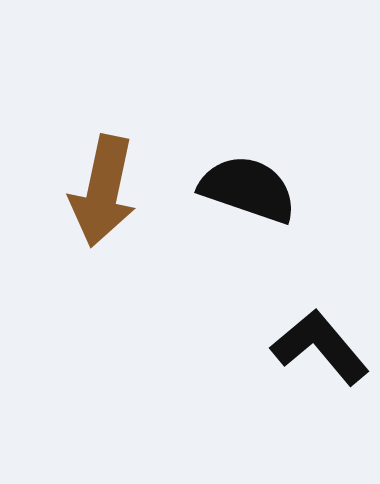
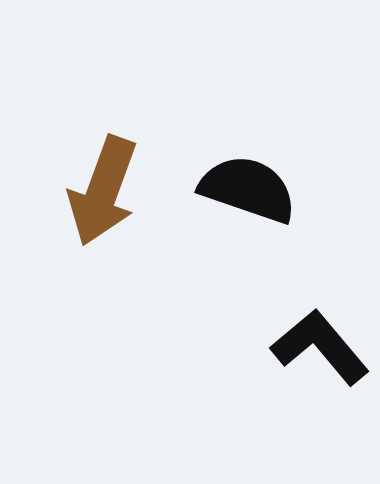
brown arrow: rotated 8 degrees clockwise
